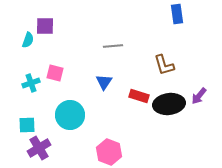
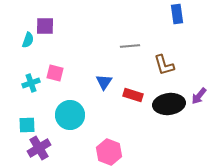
gray line: moved 17 px right
red rectangle: moved 6 px left, 1 px up
